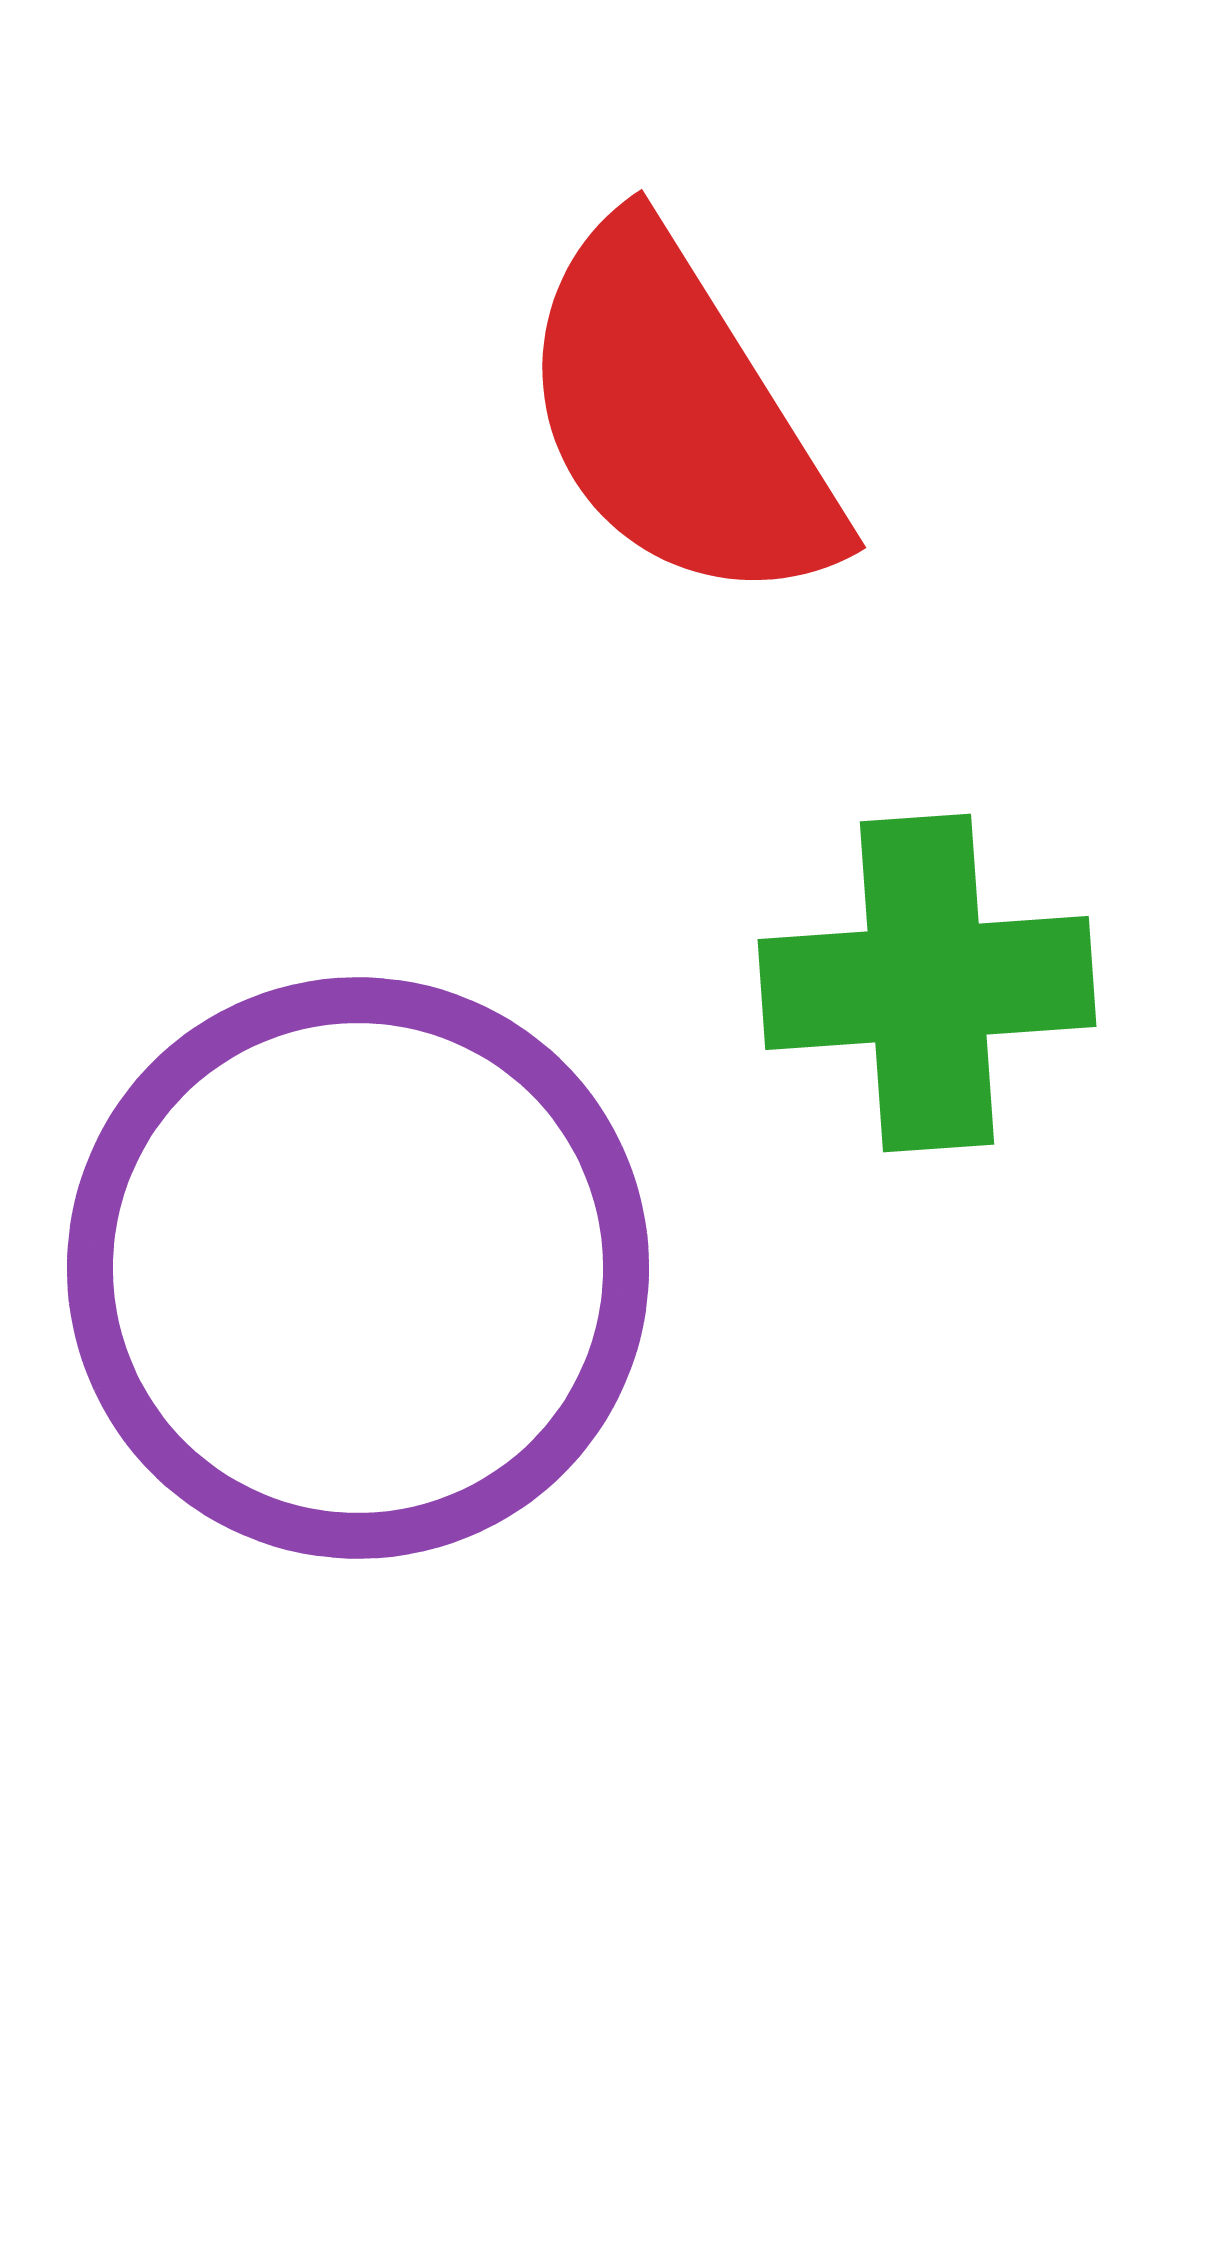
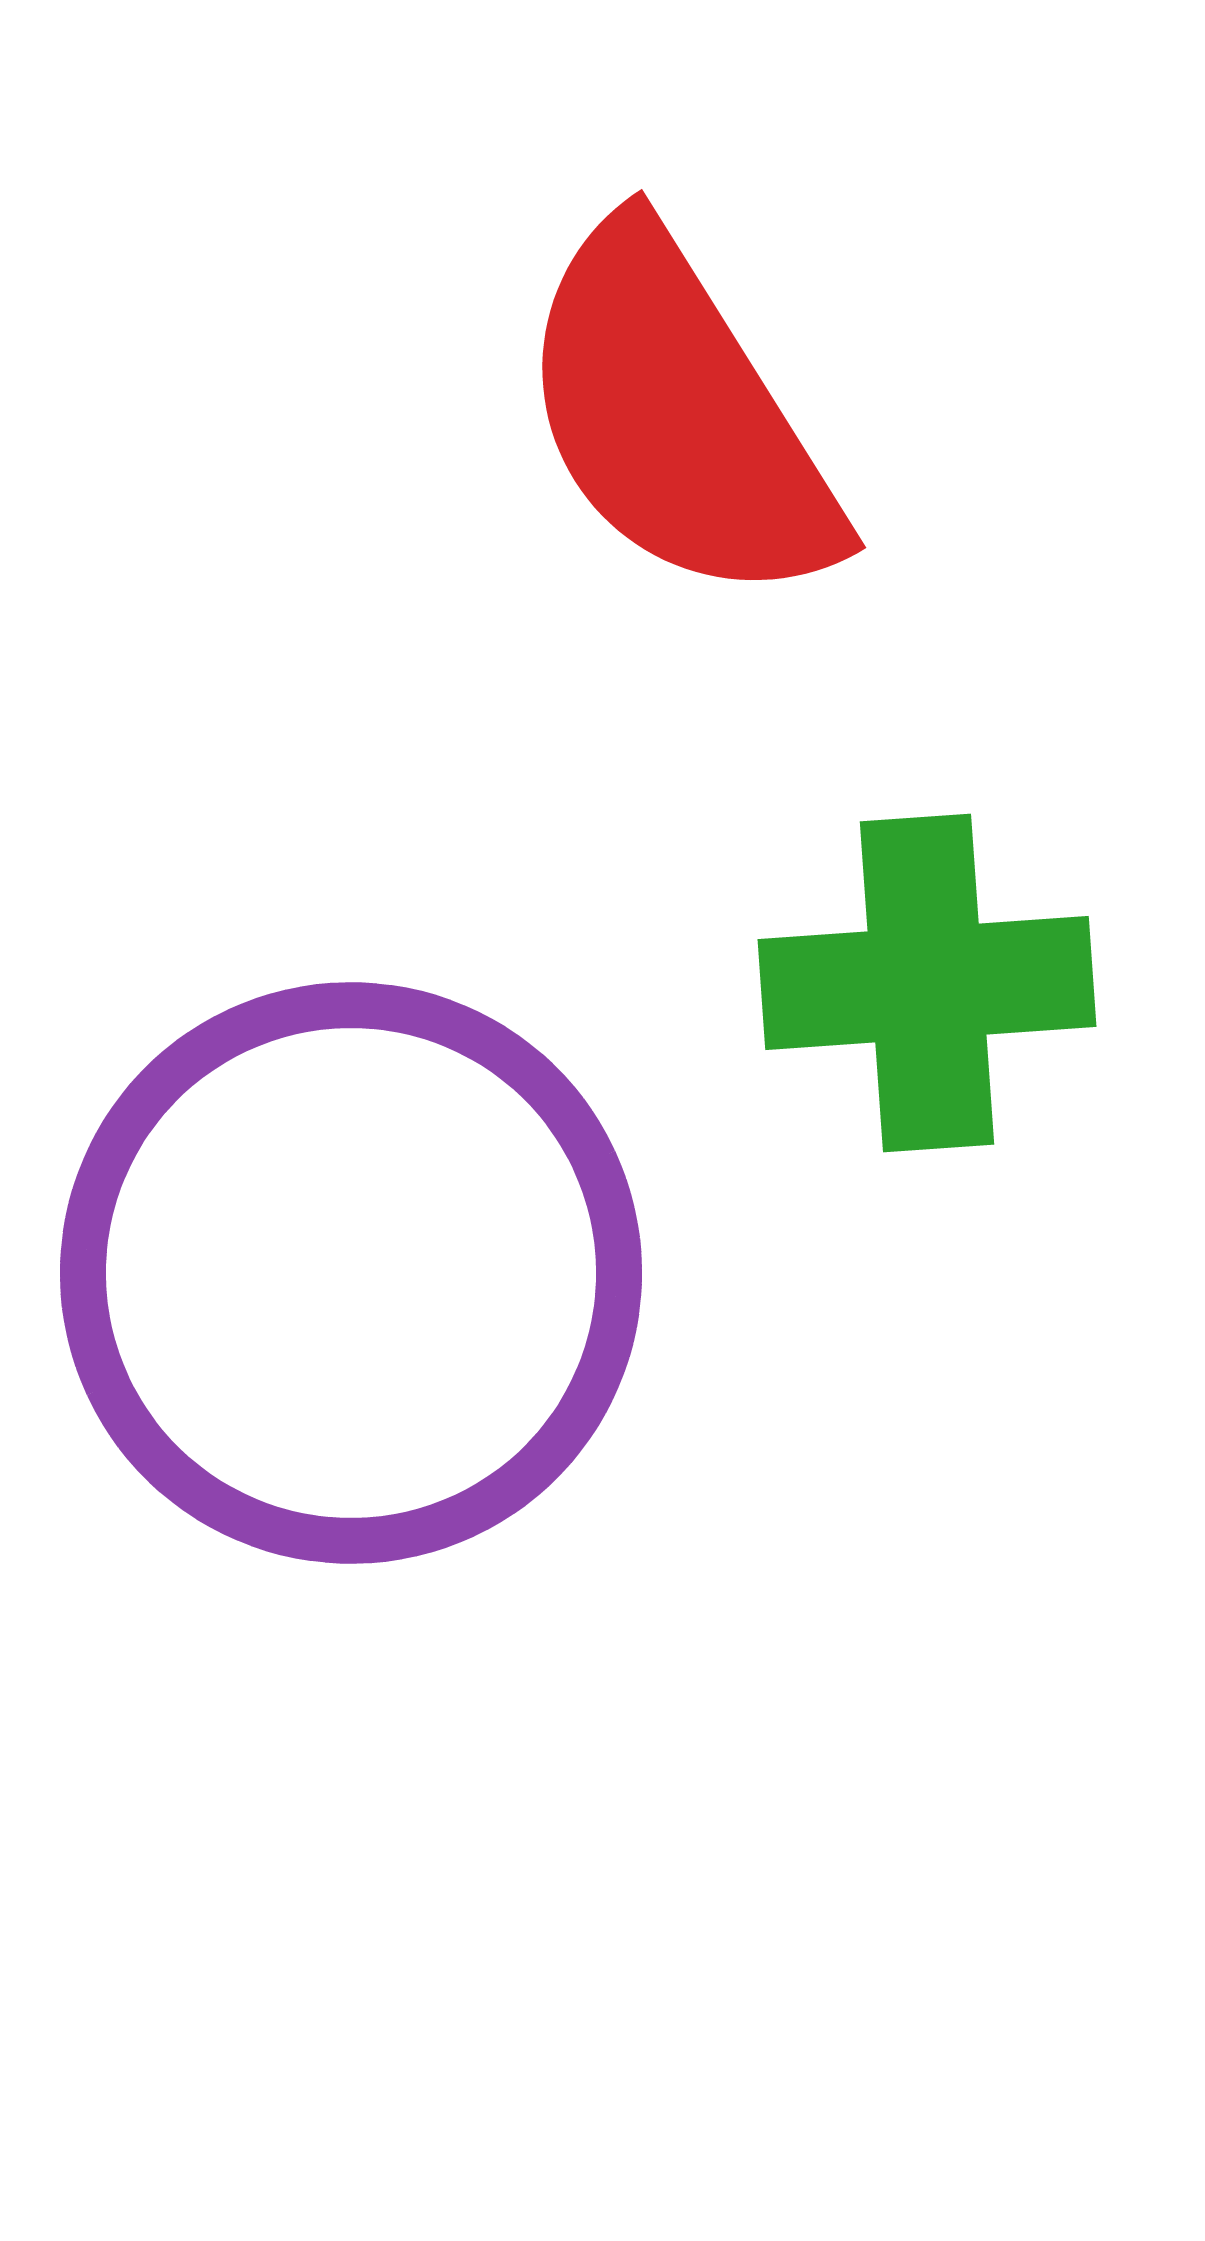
purple circle: moved 7 px left, 5 px down
